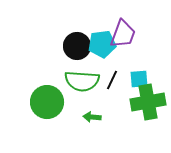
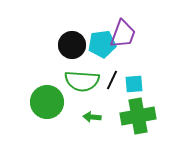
black circle: moved 5 px left, 1 px up
cyan square: moved 5 px left, 5 px down
green cross: moved 10 px left, 14 px down
